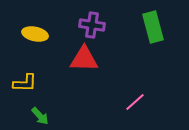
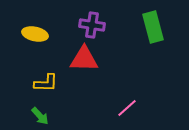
yellow L-shape: moved 21 px right
pink line: moved 8 px left, 6 px down
